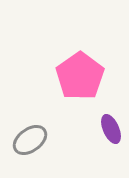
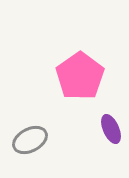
gray ellipse: rotated 8 degrees clockwise
